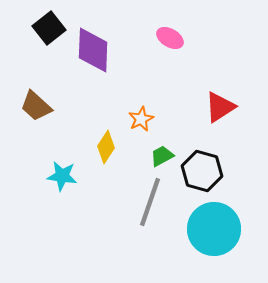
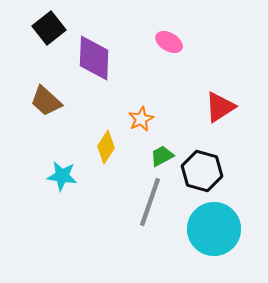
pink ellipse: moved 1 px left, 4 px down
purple diamond: moved 1 px right, 8 px down
brown trapezoid: moved 10 px right, 5 px up
